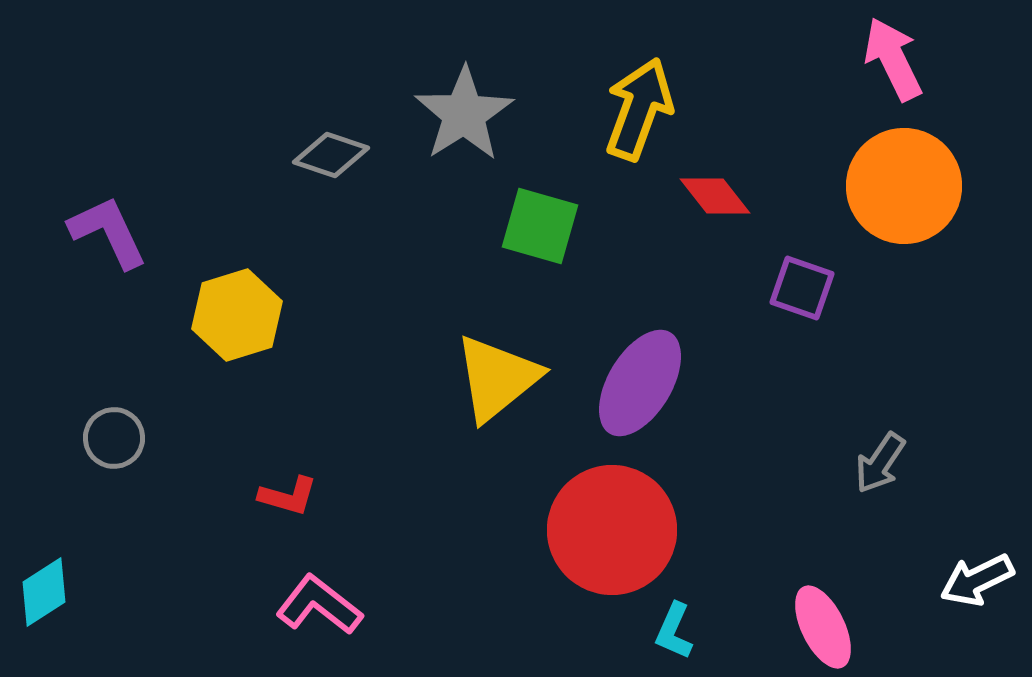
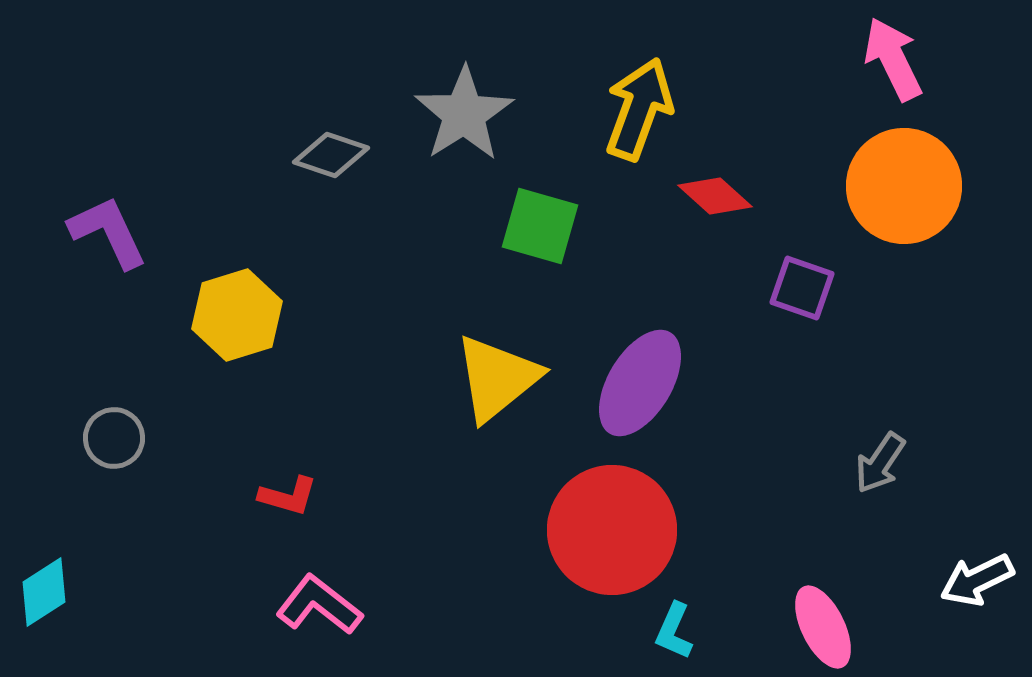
red diamond: rotated 10 degrees counterclockwise
